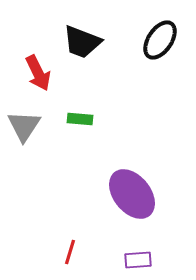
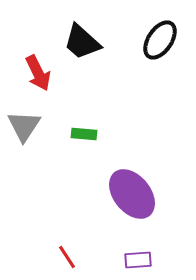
black trapezoid: rotated 21 degrees clockwise
green rectangle: moved 4 px right, 15 px down
red line: moved 3 px left, 5 px down; rotated 50 degrees counterclockwise
